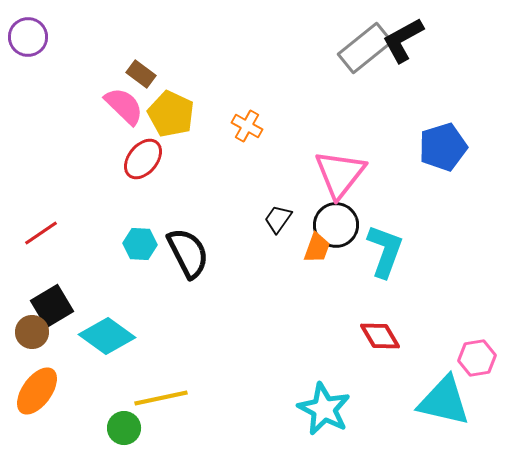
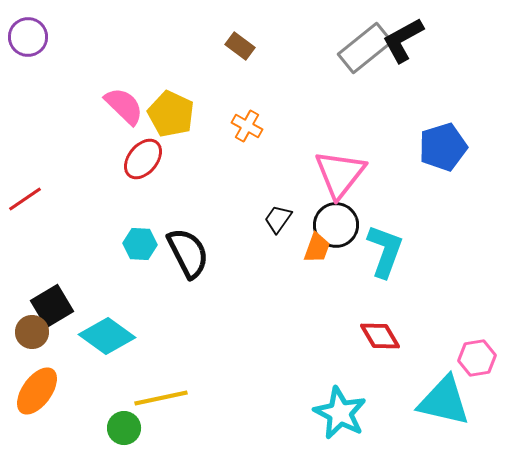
brown rectangle: moved 99 px right, 28 px up
red line: moved 16 px left, 34 px up
cyan star: moved 16 px right, 4 px down
